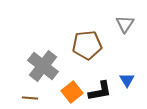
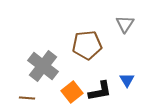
brown line: moved 3 px left
